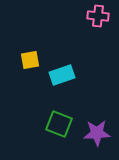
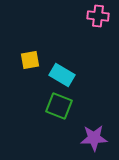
cyan rectangle: rotated 50 degrees clockwise
green square: moved 18 px up
purple star: moved 3 px left, 5 px down
